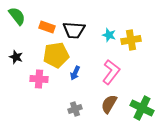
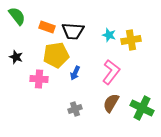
black trapezoid: moved 1 px left, 1 px down
brown semicircle: moved 2 px right, 1 px up
